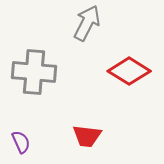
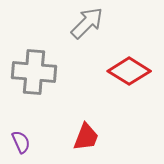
gray arrow: rotated 18 degrees clockwise
red trapezoid: moved 1 px left, 1 px down; rotated 76 degrees counterclockwise
